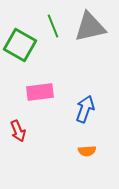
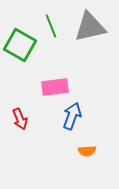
green line: moved 2 px left
pink rectangle: moved 15 px right, 5 px up
blue arrow: moved 13 px left, 7 px down
red arrow: moved 2 px right, 12 px up
